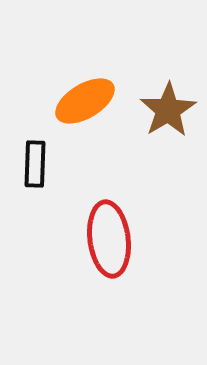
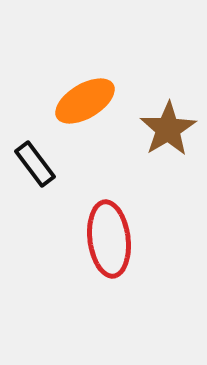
brown star: moved 19 px down
black rectangle: rotated 39 degrees counterclockwise
